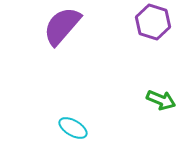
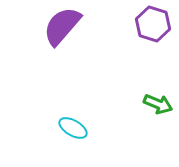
purple hexagon: moved 2 px down
green arrow: moved 3 px left, 4 px down
